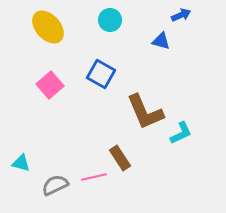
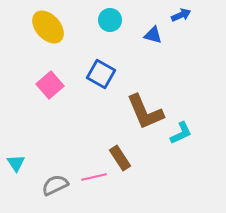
blue triangle: moved 8 px left, 6 px up
cyan triangle: moved 5 px left; rotated 42 degrees clockwise
